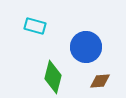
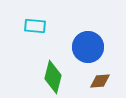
cyan rectangle: rotated 10 degrees counterclockwise
blue circle: moved 2 px right
